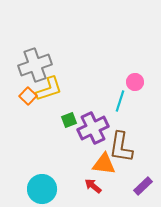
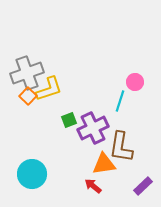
gray cross: moved 8 px left, 8 px down
orange triangle: rotated 15 degrees counterclockwise
cyan circle: moved 10 px left, 15 px up
